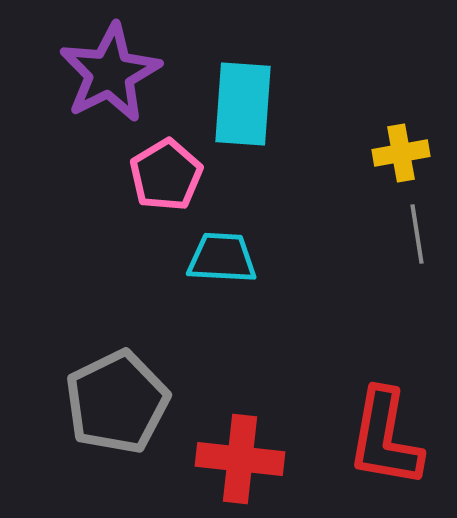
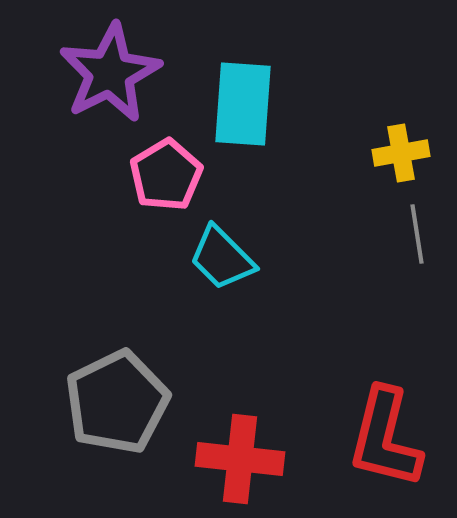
cyan trapezoid: rotated 138 degrees counterclockwise
red L-shape: rotated 4 degrees clockwise
